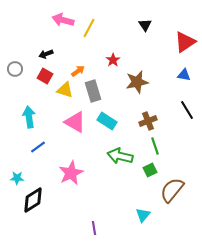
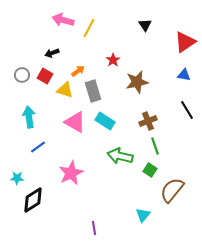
black arrow: moved 6 px right, 1 px up
gray circle: moved 7 px right, 6 px down
cyan rectangle: moved 2 px left
green square: rotated 32 degrees counterclockwise
